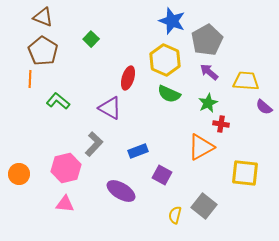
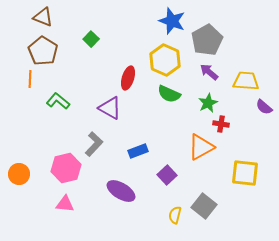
purple square: moved 5 px right; rotated 18 degrees clockwise
